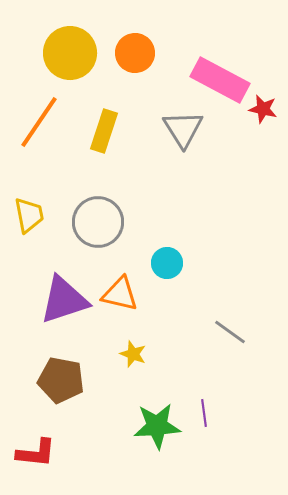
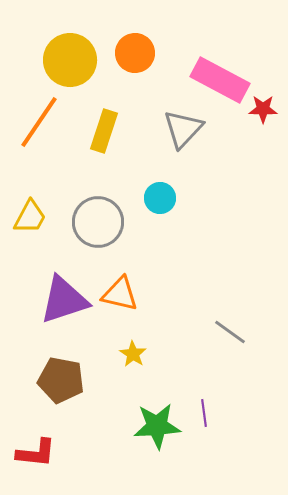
yellow circle: moved 7 px down
red star: rotated 12 degrees counterclockwise
gray triangle: rotated 15 degrees clockwise
yellow trapezoid: moved 1 px right, 2 px down; rotated 39 degrees clockwise
cyan circle: moved 7 px left, 65 px up
yellow star: rotated 12 degrees clockwise
